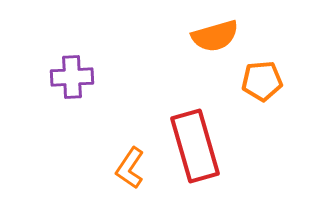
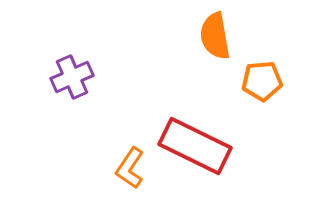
orange semicircle: rotated 96 degrees clockwise
purple cross: rotated 21 degrees counterclockwise
red rectangle: rotated 48 degrees counterclockwise
